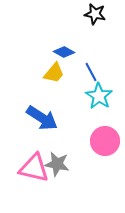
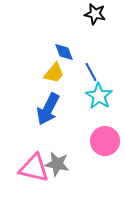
blue diamond: rotated 40 degrees clockwise
blue arrow: moved 6 px right, 9 px up; rotated 84 degrees clockwise
